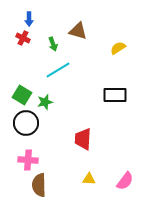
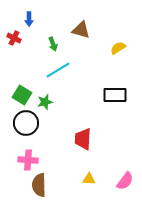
brown triangle: moved 3 px right, 1 px up
red cross: moved 9 px left
